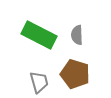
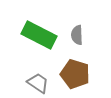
gray trapezoid: moved 1 px left, 1 px down; rotated 40 degrees counterclockwise
